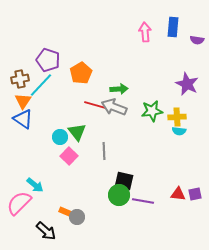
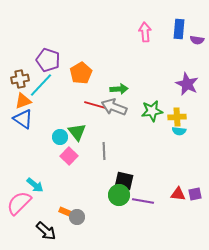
blue rectangle: moved 6 px right, 2 px down
orange triangle: rotated 36 degrees clockwise
